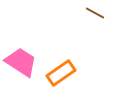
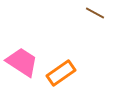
pink trapezoid: moved 1 px right
